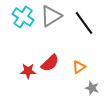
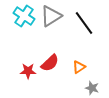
cyan cross: moved 1 px right, 1 px up
